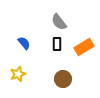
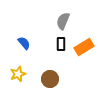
gray semicircle: moved 4 px right, 1 px up; rotated 60 degrees clockwise
black rectangle: moved 4 px right
brown circle: moved 13 px left
